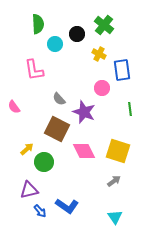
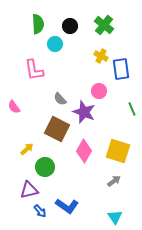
black circle: moved 7 px left, 8 px up
yellow cross: moved 2 px right, 2 px down
blue rectangle: moved 1 px left, 1 px up
pink circle: moved 3 px left, 3 px down
gray semicircle: moved 1 px right
green line: moved 2 px right; rotated 16 degrees counterclockwise
pink diamond: rotated 55 degrees clockwise
green circle: moved 1 px right, 5 px down
